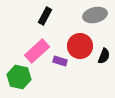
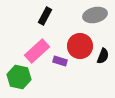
black semicircle: moved 1 px left
